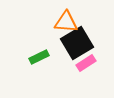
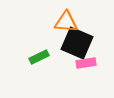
black square: rotated 36 degrees counterclockwise
pink rectangle: rotated 24 degrees clockwise
